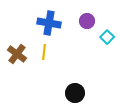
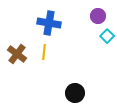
purple circle: moved 11 px right, 5 px up
cyan square: moved 1 px up
